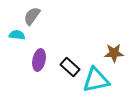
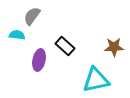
brown star: moved 6 px up
black rectangle: moved 5 px left, 21 px up
